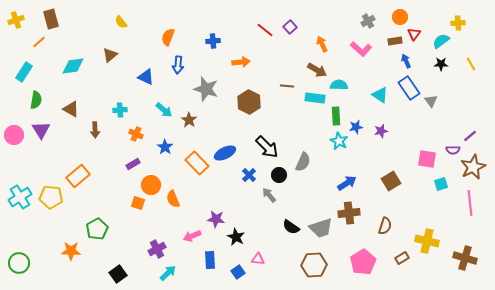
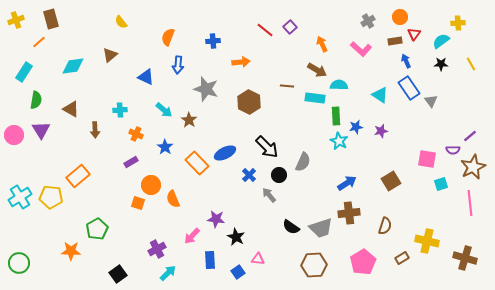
purple rectangle at (133, 164): moved 2 px left, 2 px up
pink arrow at (192, 236): rotated 24 degrees counterclockwise
